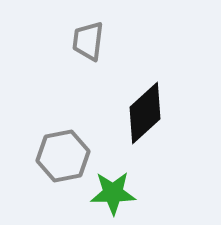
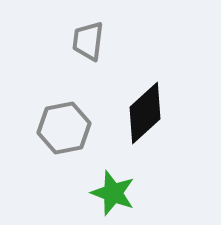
gray hexagon: moved 1 px right, 28 px up
green star: rotated 21 degrees clockwise
